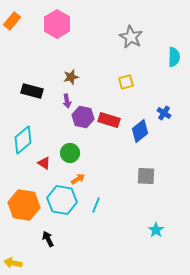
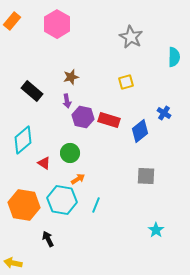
black rectangle: rotated 25 degrees clockwise
